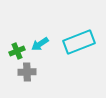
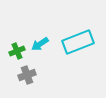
cyan rectangle: moved 1 px left
gray cross: moved 3 px down; rotated 18 degrees counterclockwise
